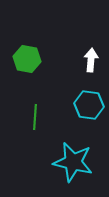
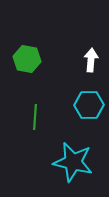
cyan hexagon: rotated 8 degrees counterclockwise
